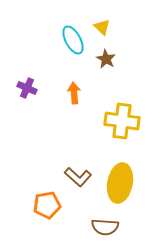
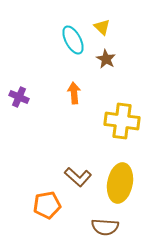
purple cross: moved 8 px left, 9 px down
